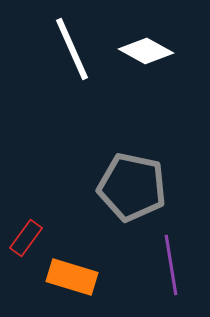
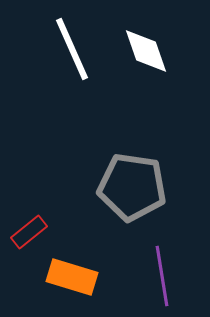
white diamond: rotated 42 degrees clockwise
gray pentagon: rotated 4 degrees counterclockwise
red rectangle: moved 3 px right, 6 px up; rotated 15 degrees clockwise
purple line: moved 9 px left, 11 px down
